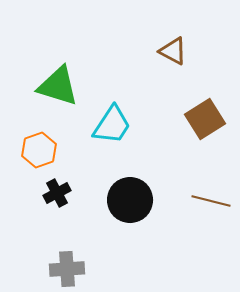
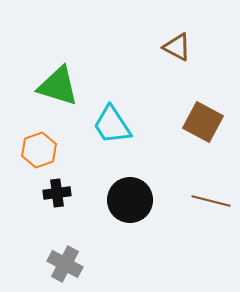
brown triangle: moved 4 px right, 4 px up
brown square: moved 2 px left, 3 px down; rotated 30 degrees counterclockwise
cyan trapezoid: rotated 114 degrees clockwise
black cross: rotated 20 degrees clockwise
gray cross: moved 2 px left, 5 px up; rotated 32 degrees clockwise
